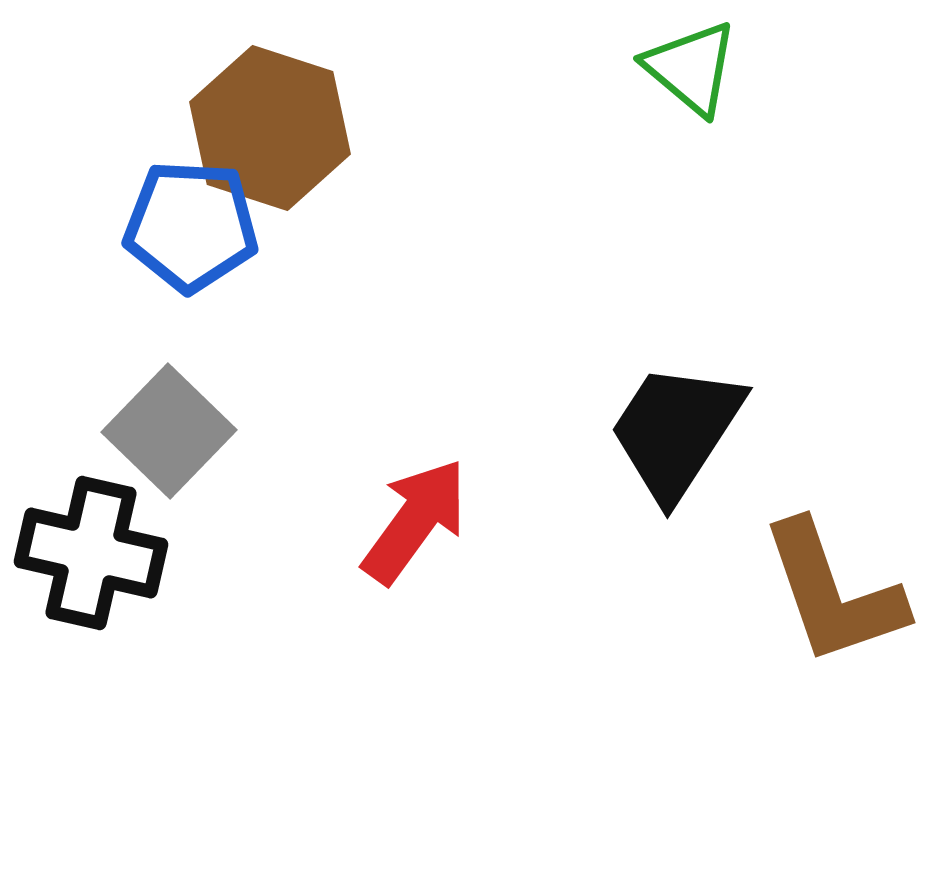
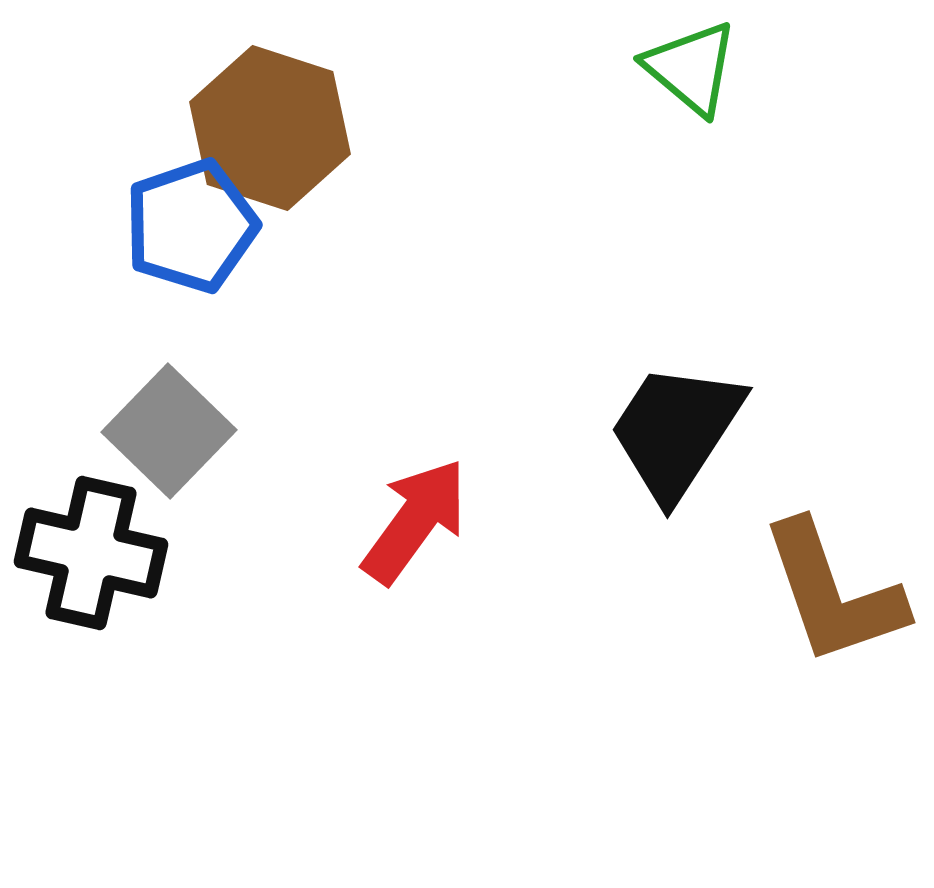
blue pentagon: rotated 22 degrees counterclockwise
